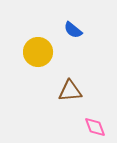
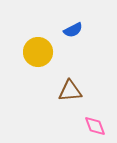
blue semicircle: rotated 66 degrees counterclockwise
pink diamond: moved 1 px up
